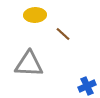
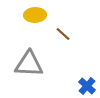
blue cross: rotated 24 degrees counterclockwise
